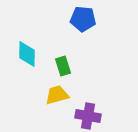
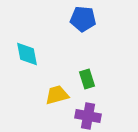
cyan diamond: rotated 12 degrees counterclockwise
green rectangle: moved 24 px right, 13 px down
